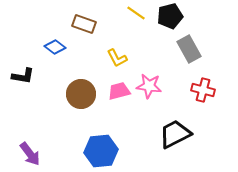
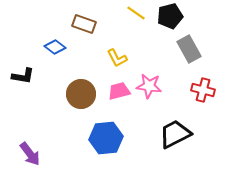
blue hexagon: moved 5 px right, 13 px up
